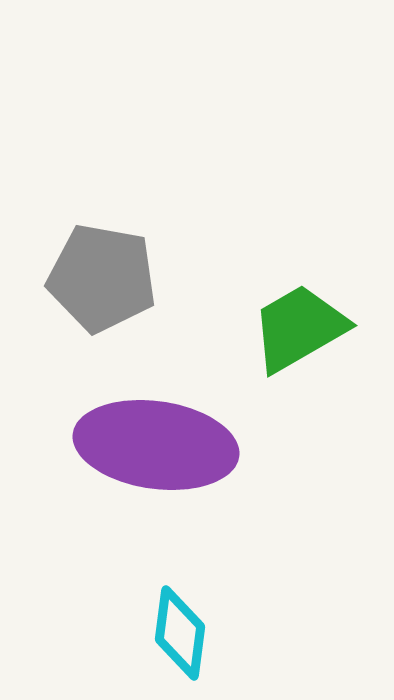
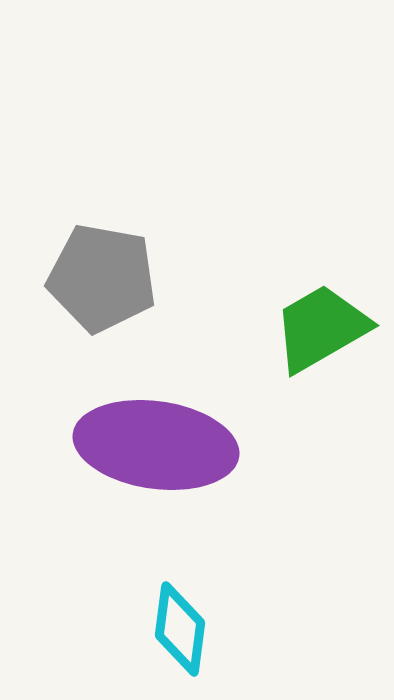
green trapezoid: moved 22 px right
cyan diamond: moved 4 px up
